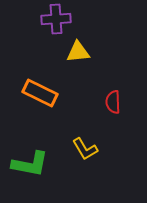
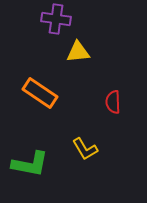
purple cross: rotated 12 degrees clockwise
orange rectangle: rotated 8 degrees clockwise
